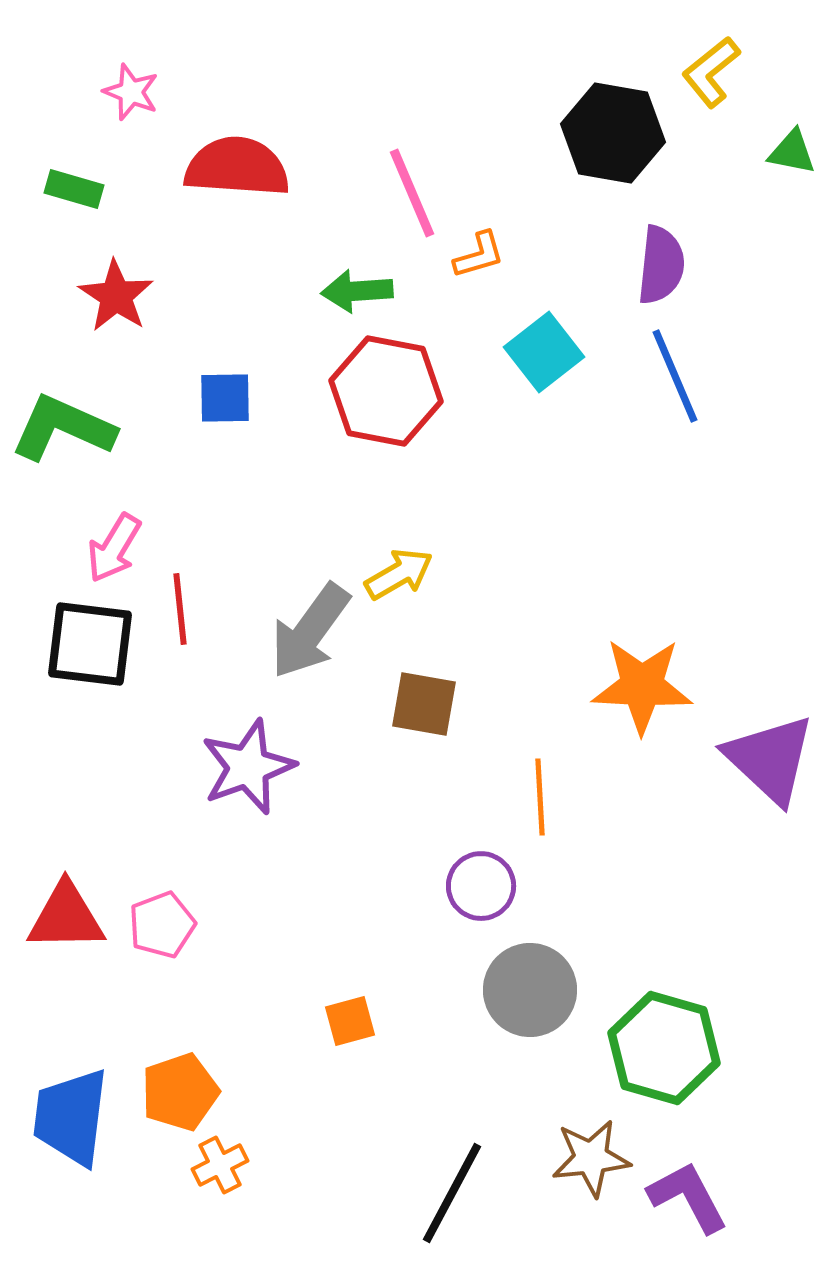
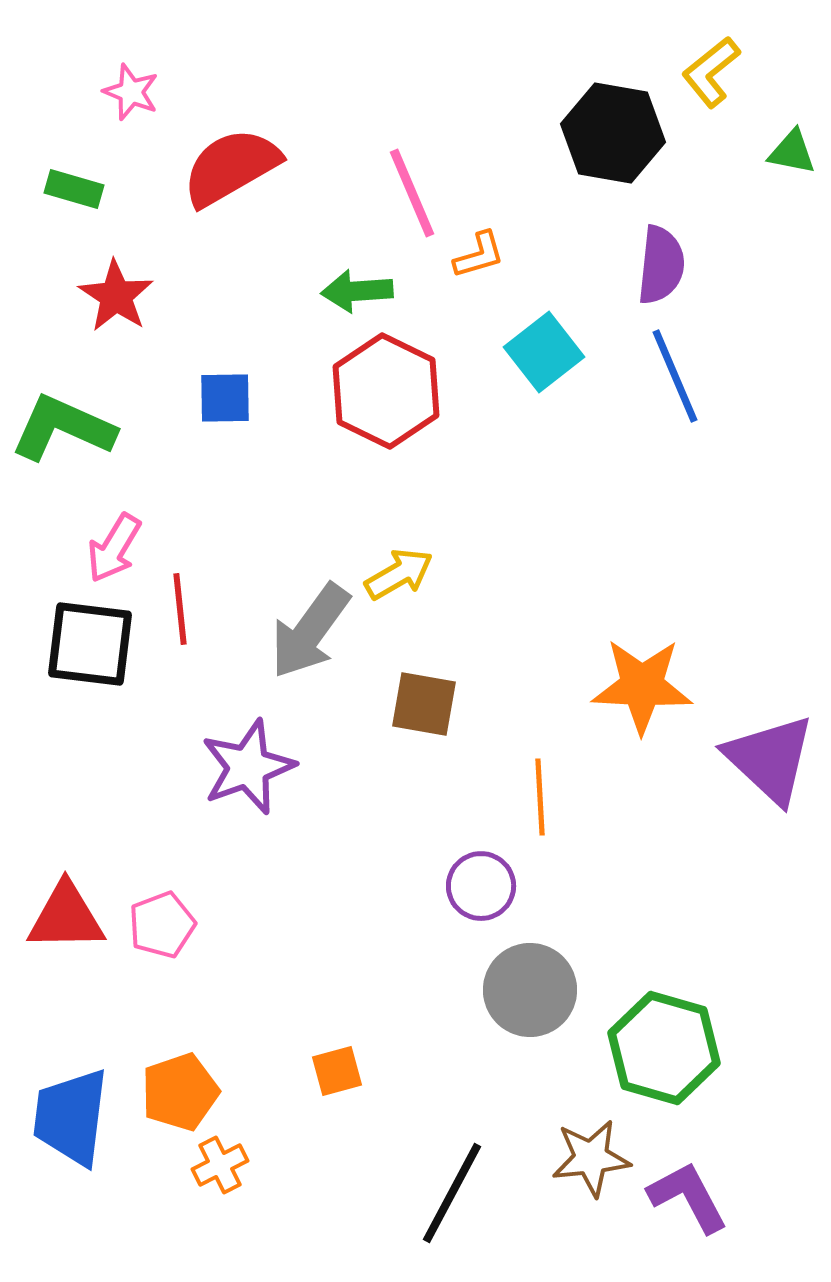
red semicircle: moved 6 px left; rotated 34 degrees counterclockwise
red hexagon: rotated 15 degrees clockwise
orange square: moved 13 px left, 50 px down
